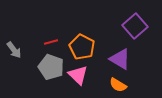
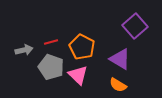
gray arrow: moved 10 px right; rotated 66 degrees counterclockwise
